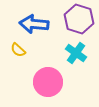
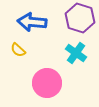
purple hexagon: moved 1 px right, 1 px up
blue arrow: moved 2 px left, 2 px up
pink circle: moved 1 px left, 1 px down
